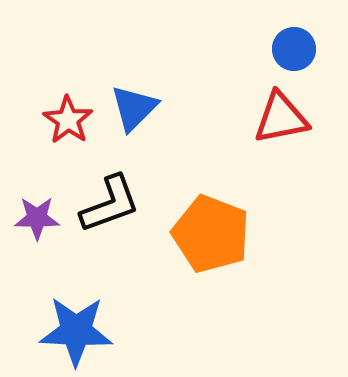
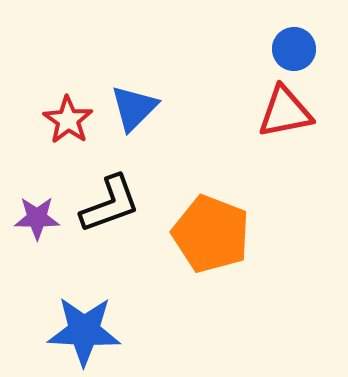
red triangle: moved 4 px right, 6 px up
blue star: moved 8 px right
